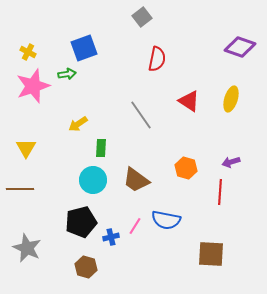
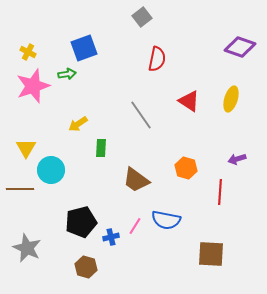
purple arrow: moved 6 px right, 3 px up
cyan circle: moved 42 px left, 10 px up
